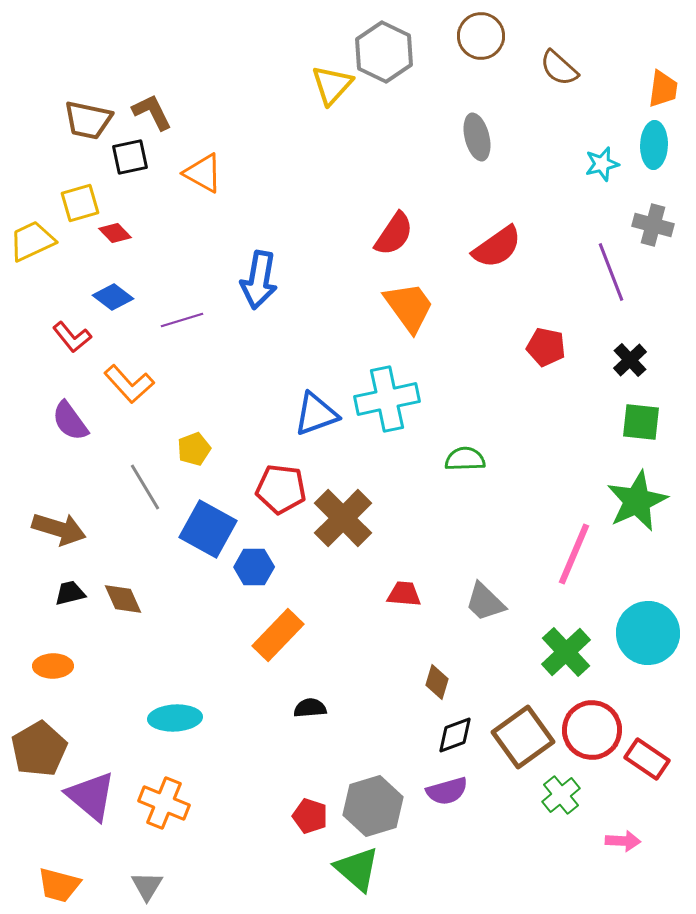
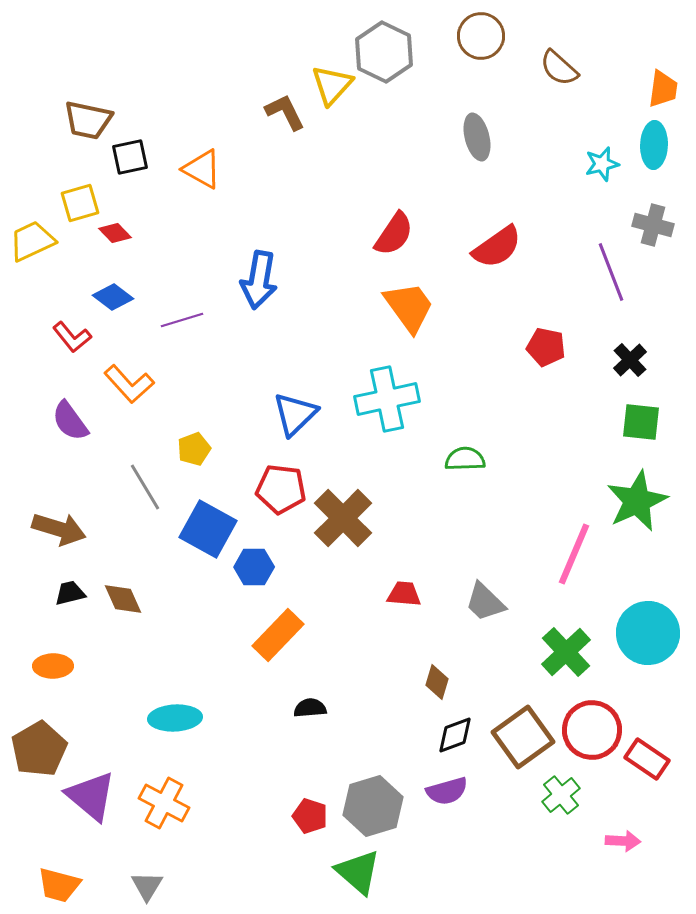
brown L-shape at (152, 112): moved 133 px right
orange triangle at (203, 173): moved 1 px left, 4 px up
blue triangle at (316, 414): moved 21 px left; rotated 24 degrees counterclockwise
orange cross at (164, 803): rotated 6 degrees clockwise
green triangle at (357, 869): moved 1 px right, 3 px down
